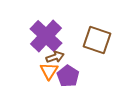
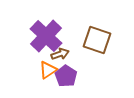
brown arrow: moved 5 px right, 3 px up
orange triangle: moved 1 px left, 1 px up; rotated 24 degrees clockwise
purple pentagon: moved 2 px left
